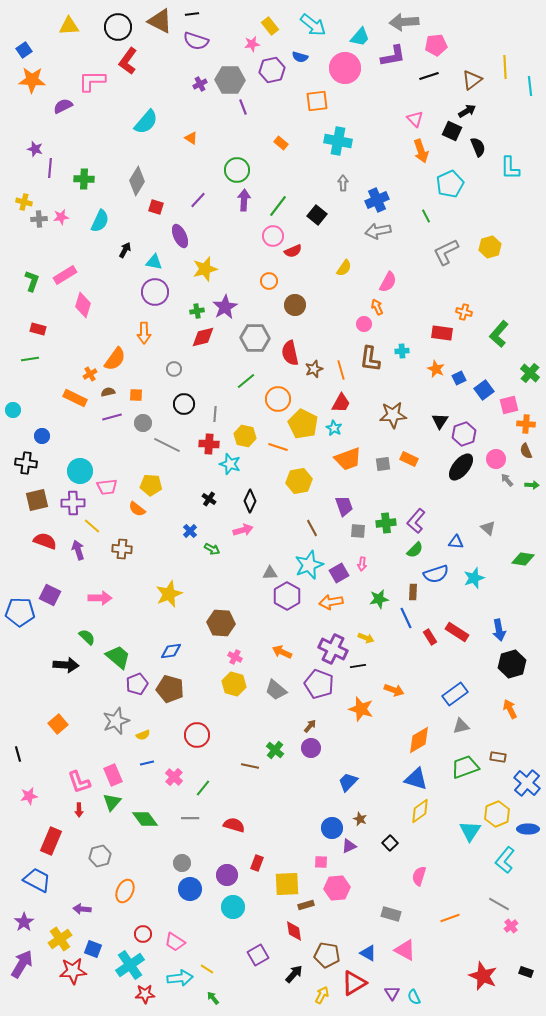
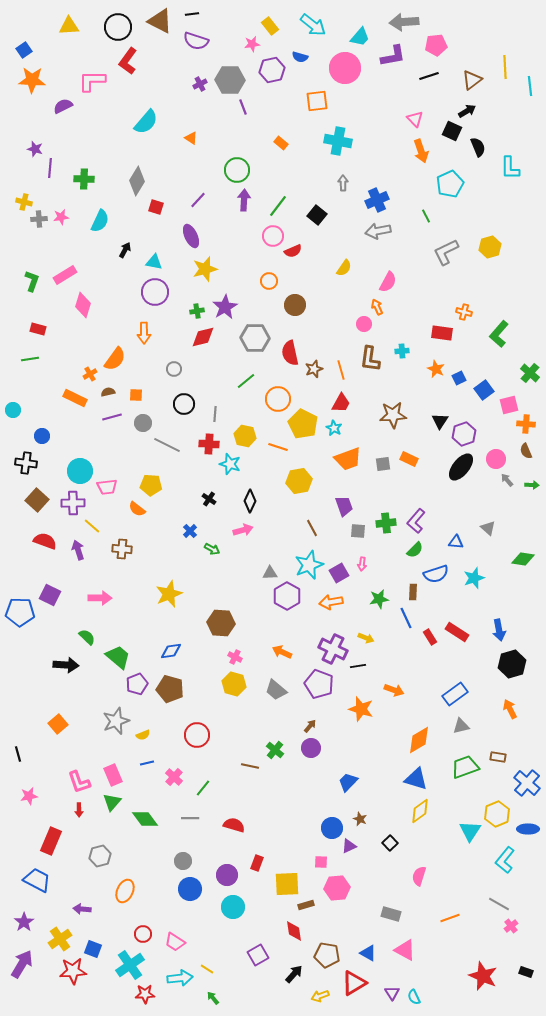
purple ellipse at (180, 236): moved 11 px right
brown square at (37, 500): rotated 35 degrees counterclockwise
gray circle at (182, 863): moved 1 px right, 2 px up
yellow arrow at (322, 995): moved 2 px left, 1 px down; rotated 138 degrees counterclockwise
